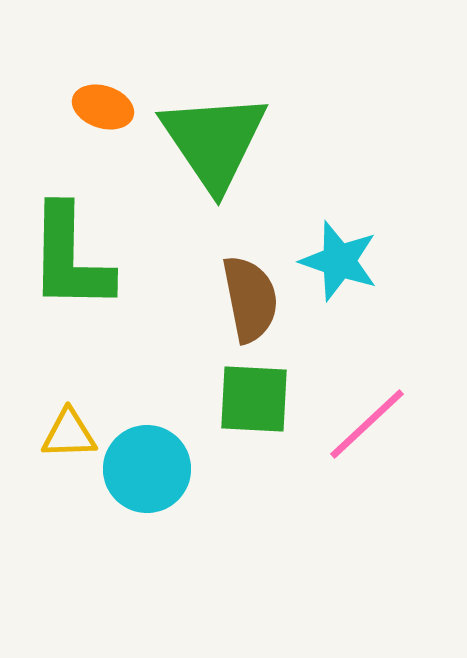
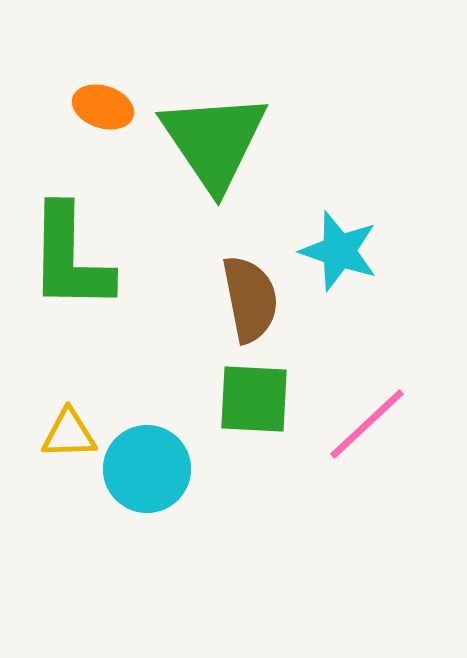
cyan star: moved 10 px up
